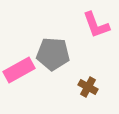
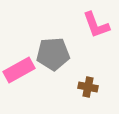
gray pentagon: rotated 8 degrees counterclockwise
brown cross: rotated 18 degrees counterclockwise
